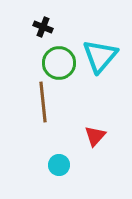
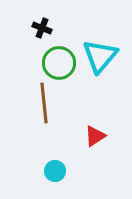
black cross: moved 1 px left, 1 px down
brown line: moved 1 px right, 1 px down
red triangle: rotated 15 degrees clockwise
cyan circle: moved 4 px left, 6 px down
